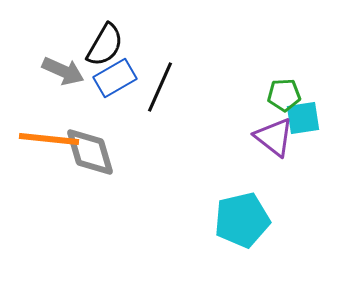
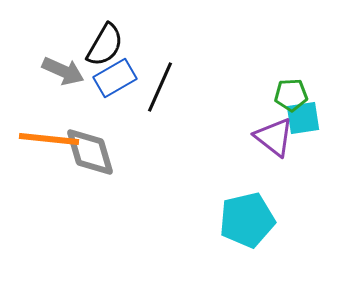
green pentagon: moved 7 px right
cyan pentagon: moved 5 px right
